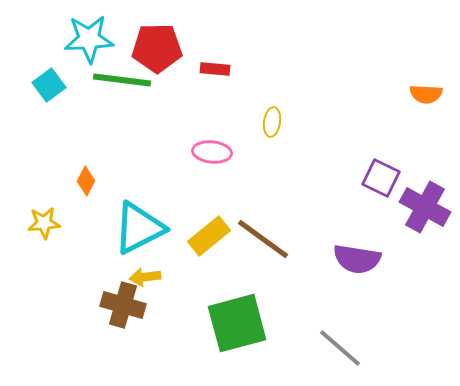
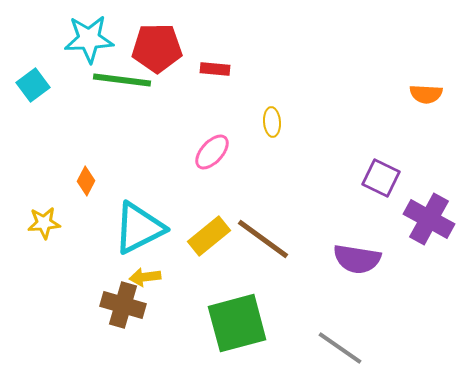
cyan square: moved 16 px left
yellow ellipse: rotated 12 degrees counterclockwise
pink ellipse: rotated 54 degrees counterclockwise
purple cross: moved 4 px right, 12 px down
gray line: rotated 6 degrees counterclockwise
